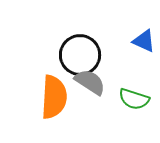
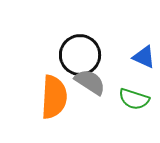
blue triangle: moved 16 px down
